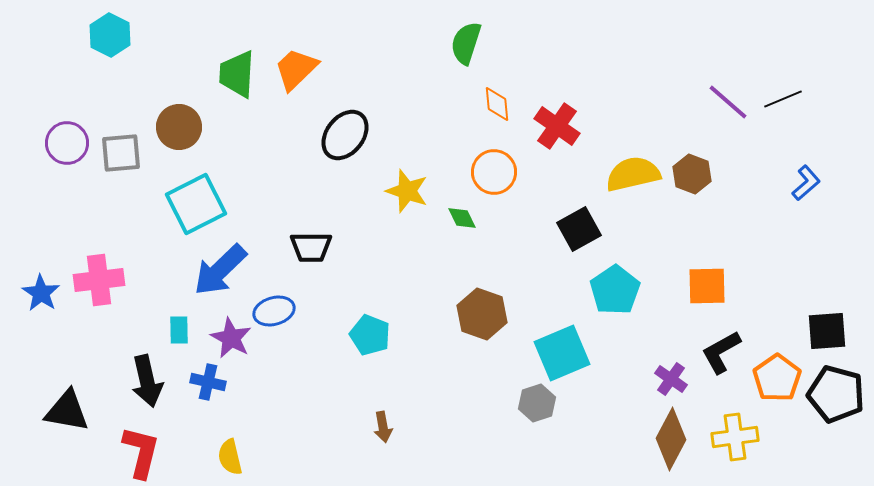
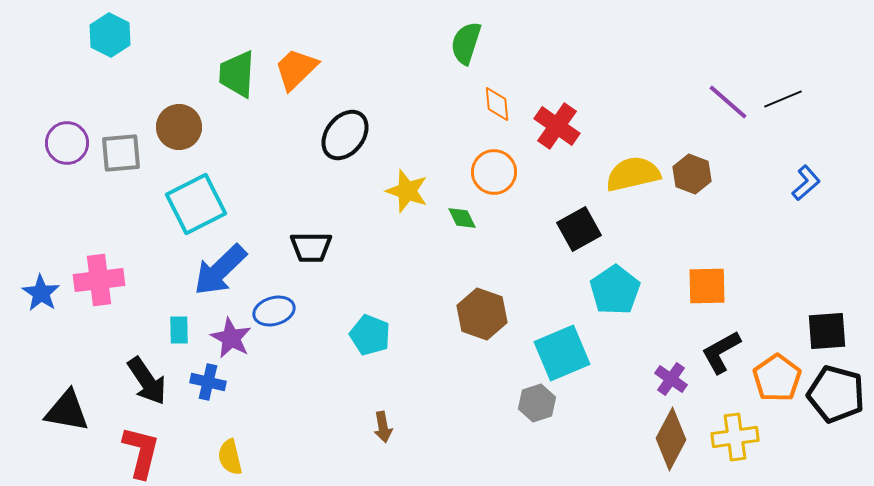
black arrow at (147, 381): rotated 21 degrees counterclockwise
